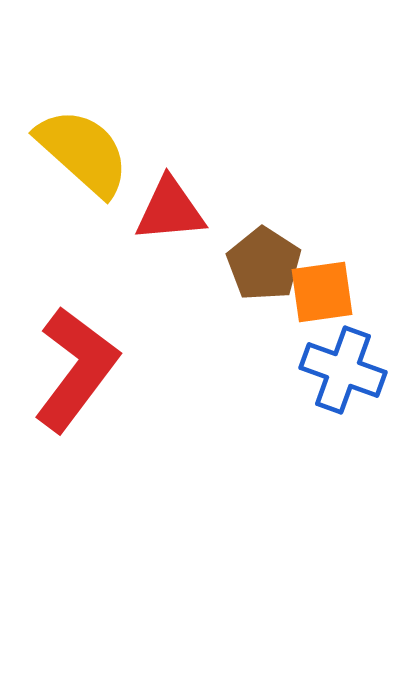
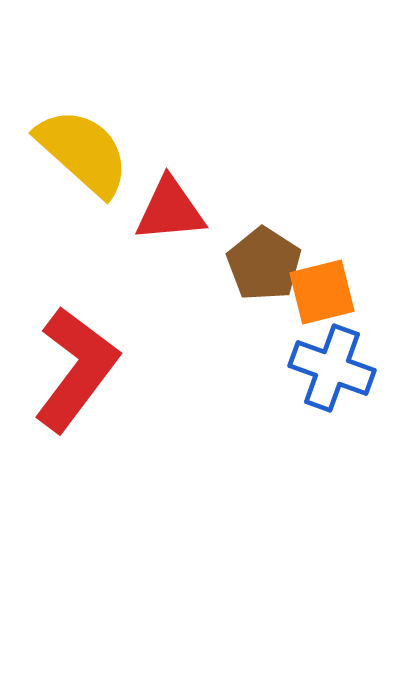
orange square: rotated 6 degrees counterclockwise
blue cross: moved 11 px left, 2 px up
